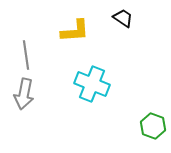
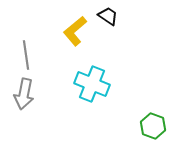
black trapezoid: moved 15 px left, 2 px up
yellow L-shape: rotated 144 degrees clockwise
